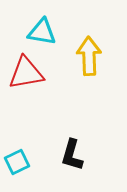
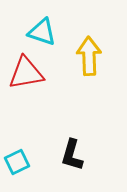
cyan triangle: rotated 8 degrees clockwise
